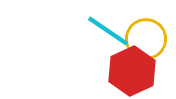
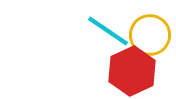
yellow circle: moved 4 px right, 4 px up
